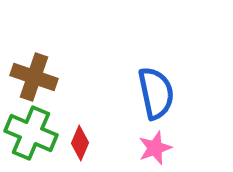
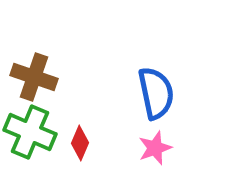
green cross: moved 1 px left, 1 px up
